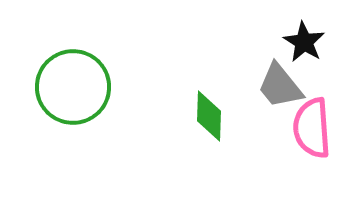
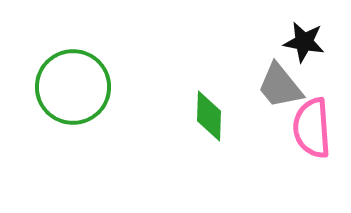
black star: rotated 21 degrees counterclockwise
